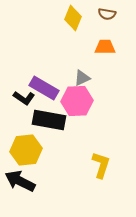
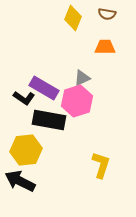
pink hexagon: rotated 16 degrees counterclockwise
